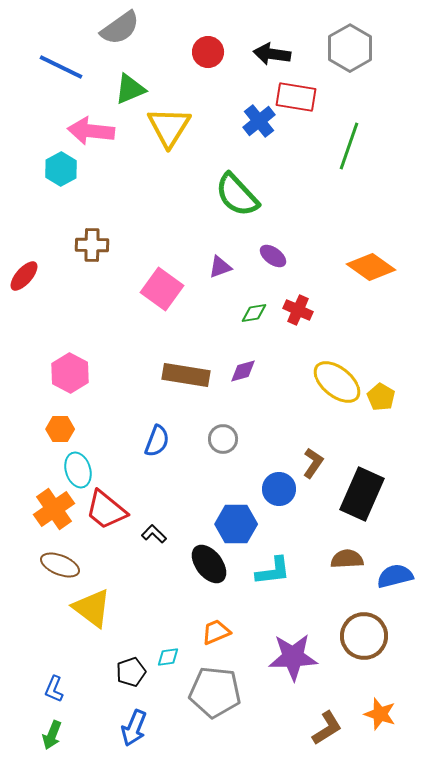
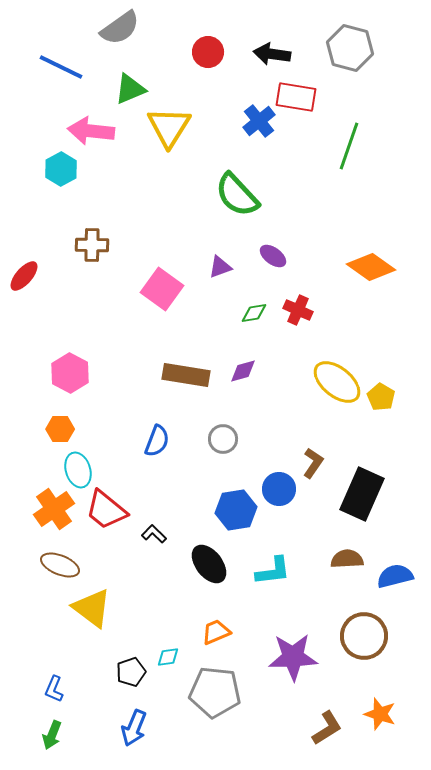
gray hexagon at (350, 48): rotated 15 degrees counterclockwise
blue hexagon at (236, 524): moved 14 px up; rotated 9 degrees counterclockwise
